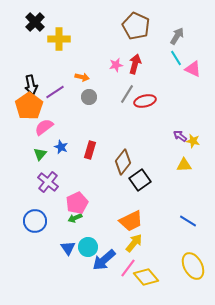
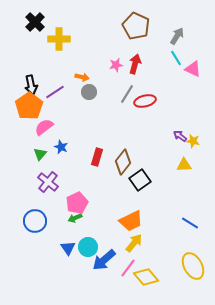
gray circle: moved 5 px up
red rectangle: moved 7 px right, 7 px down
blue line: moved 2 px right, 2 px down
